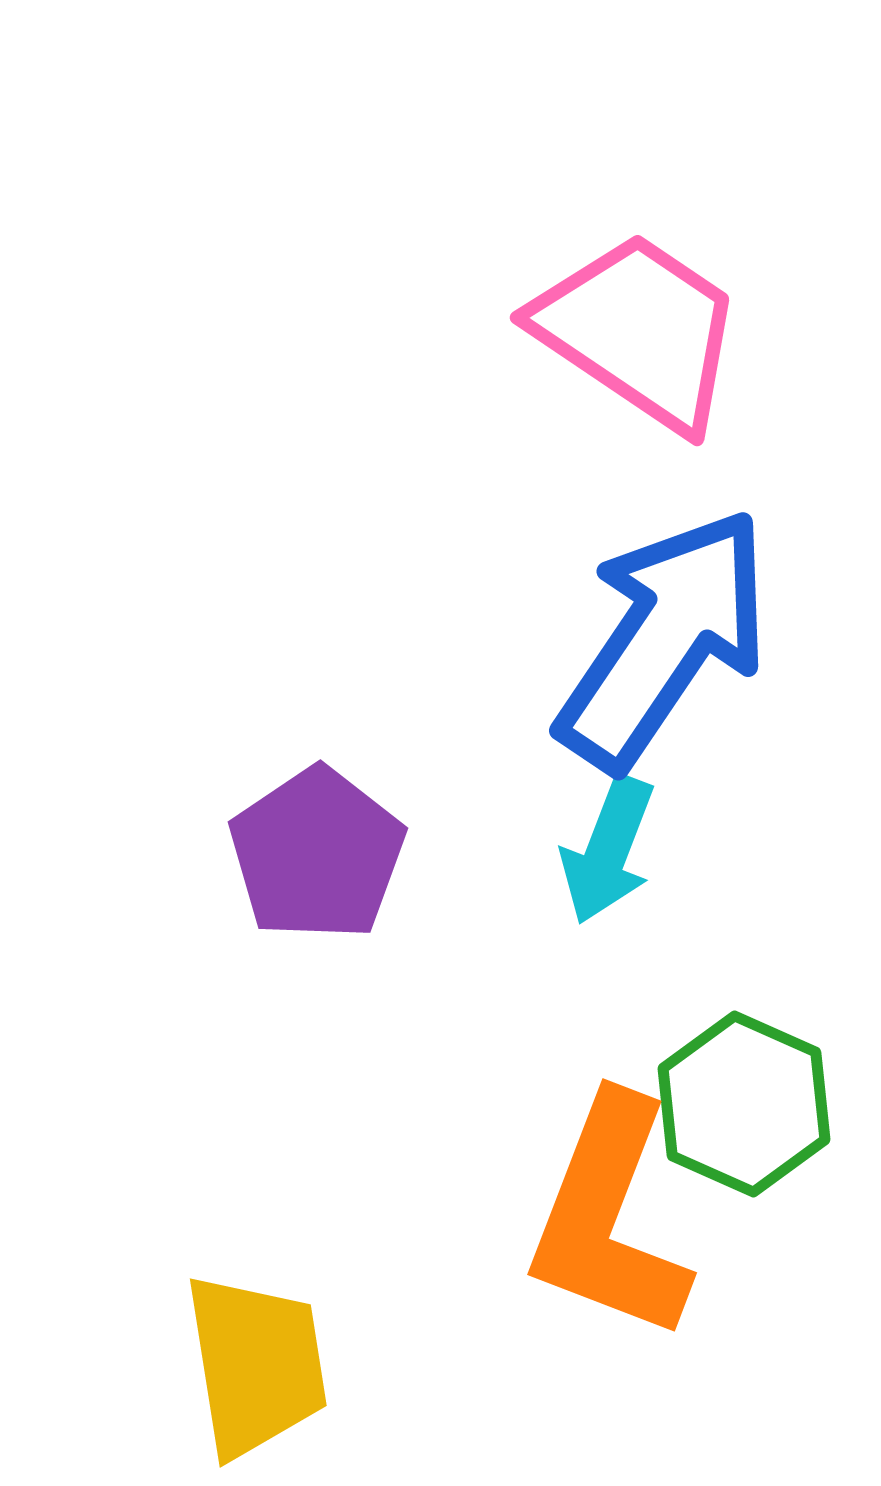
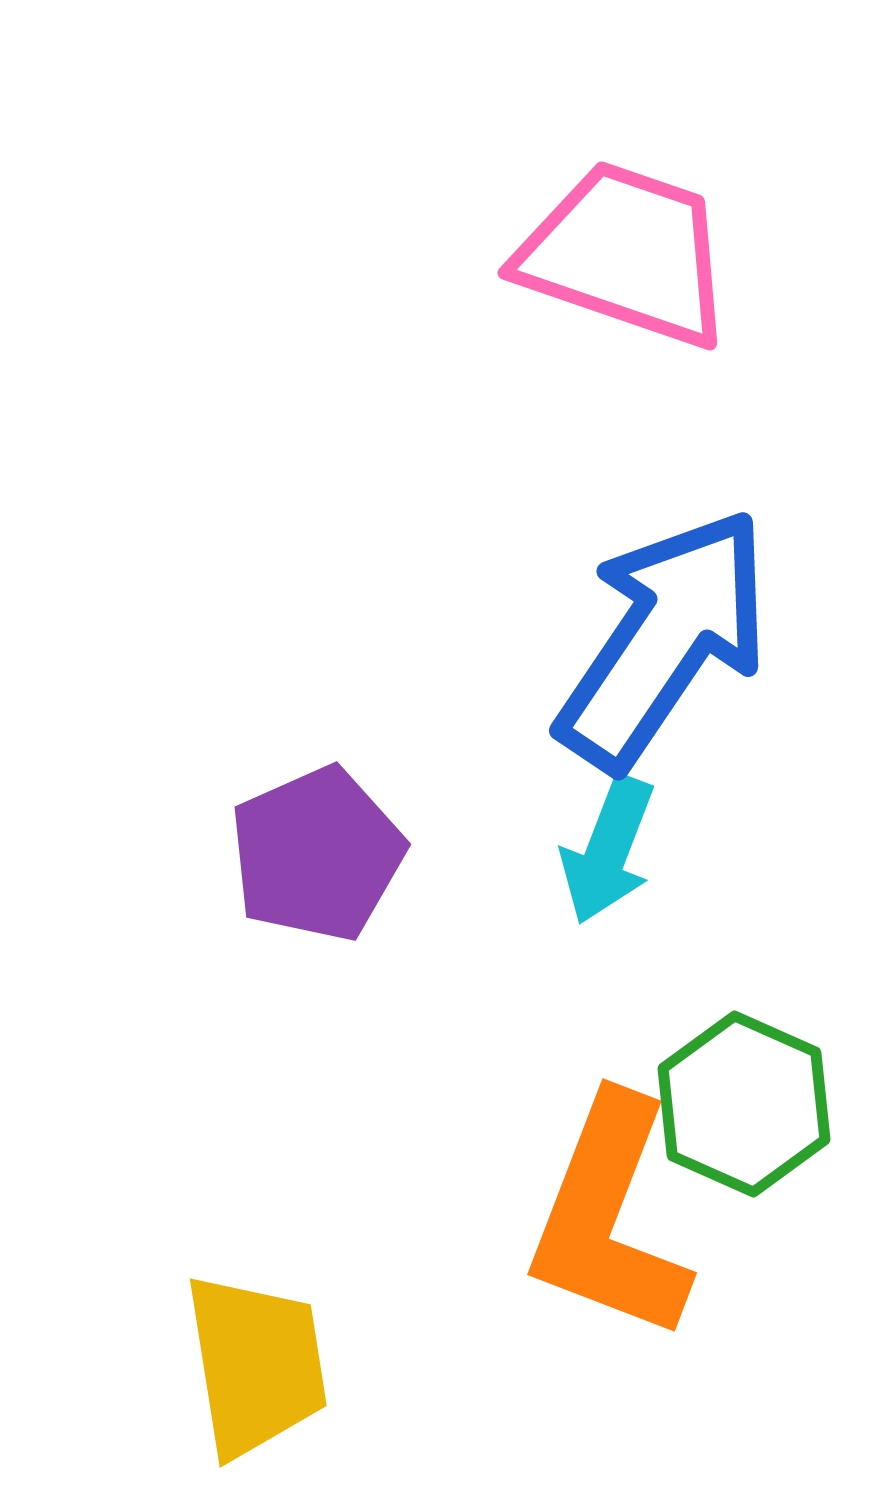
pink trapezoid: moved 13 px left, 77 px up; rotated 15 degrees counterclockwise
purple pentagon: rotated 10 degrees clockwise
